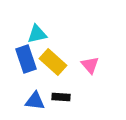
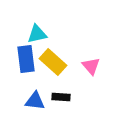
blue rectangle: rotated 12 degrees clockwise
pink triangle: moved 1 px right, 1 px down
